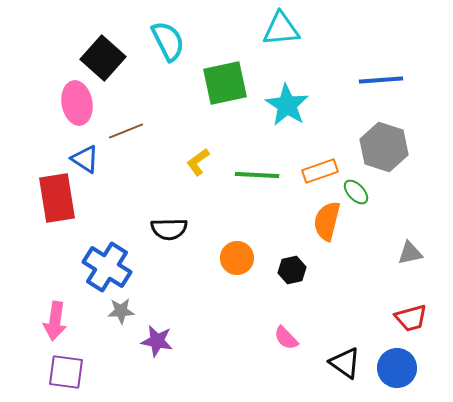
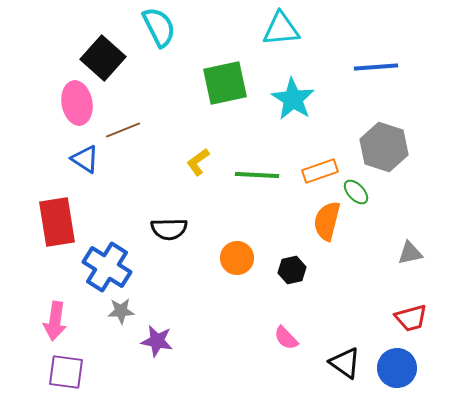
cyan semicircle: moved 9 px left, 14 px up
blue line: moved 5 px left, 13 px up
cyan star: moved 6 px right, 6 px up
brown line: moved 3 px left, 1 px up
red rectangle: moved 24 px down
